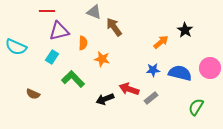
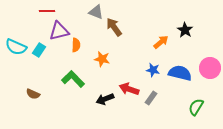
gray triangle: moved 2 px right
orange semicircle: moved 7 px left, 2 px down
cyan rectangle: moved 13 px left, 7 px up
blue star: rotated 16 degrees clockwise
gray rectangle: rotated 16 degrees counterclockwise
